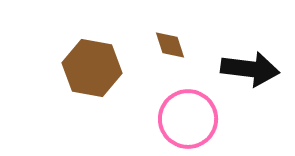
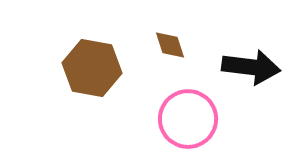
black arrow: moved 1 px right, 2 px up
